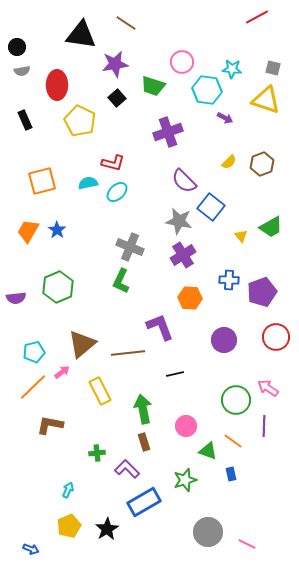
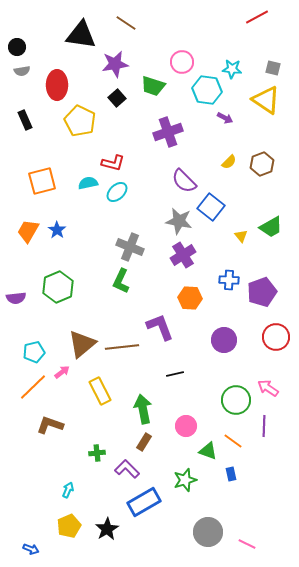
yellow triangle at (266, 100): rotated 16 degrees clockwise
brown line at (128, 353): moved 6 px left, 6 px up
brown L-shape at (50, 425): rotated 8 degrees clockwise
brown rectangle at (144, 442): rotated 48 degrees clockwise
